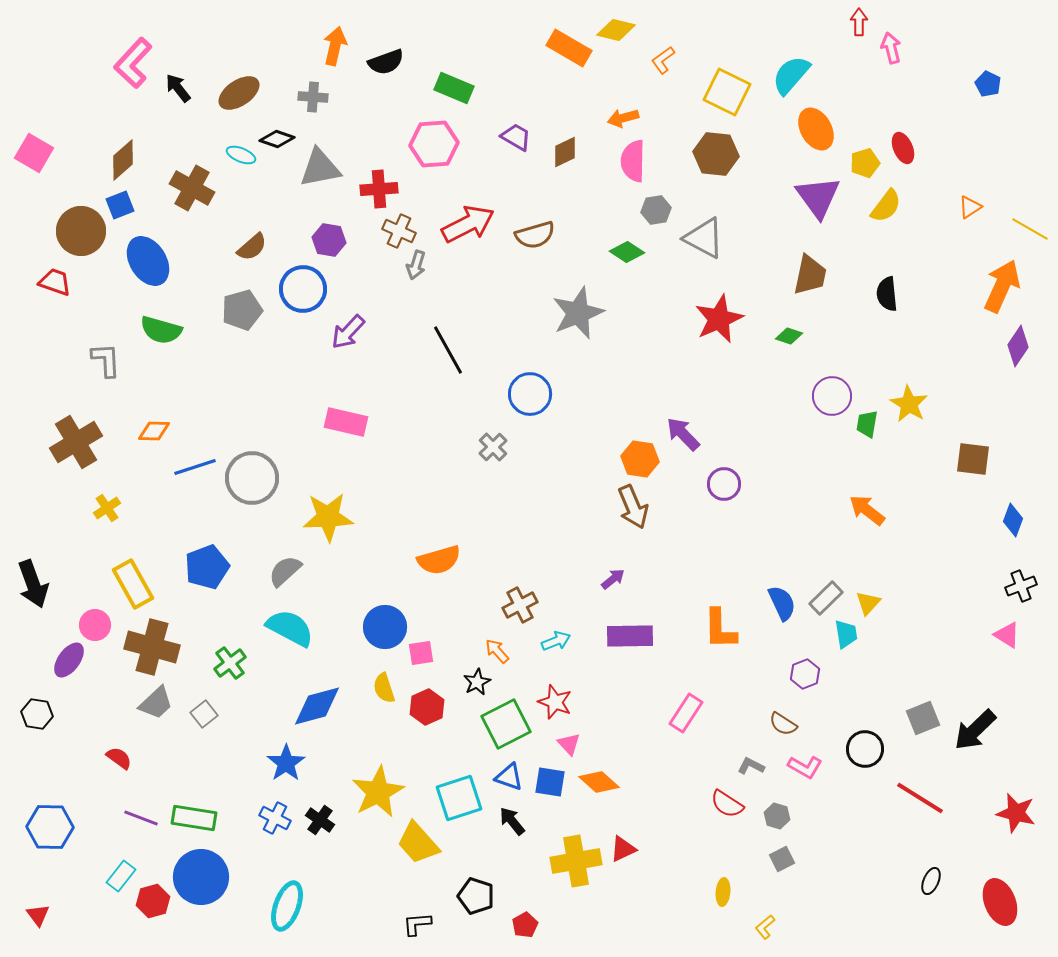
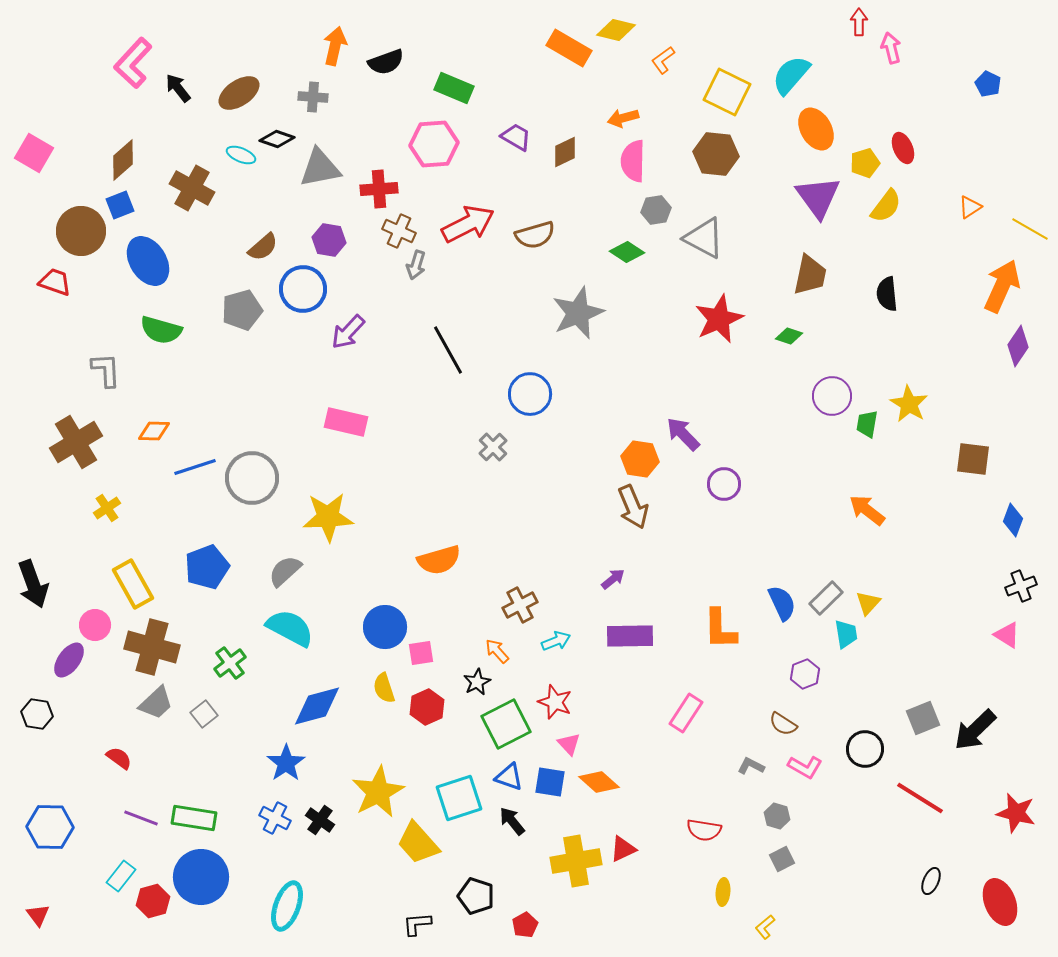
brown semicircle at (252, 247): moved 11 px right
gray L-shape at (106, 360): moved 10 px down
red semicircle at (727, 804): moved 23 px left, 26 px down; rotated 24 degrees counterclockwise
